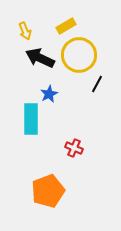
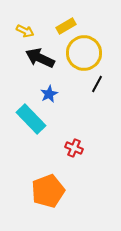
yellow arrow: rotated 42 degrees counterclockwise
yellow circle: moved 5 px right, 2 px up
cyan rectangle: rotated 44 degrees counterclockwise
